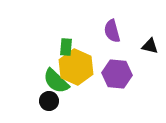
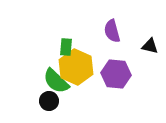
purple hexagon: moved 1 px left
